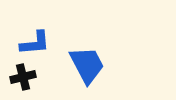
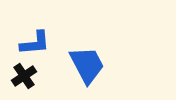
black cross: moved 1 px right, 1 px up; rotated 20 degrees counterclockwise
